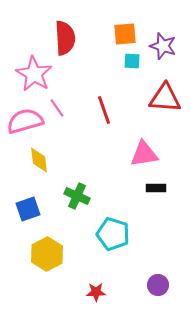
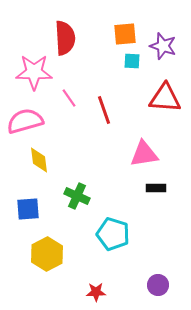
pink star: moved 2 px up; rotated 30 degrees counterclockwise
pink line: moved 12 px right, 10 px up
blue square: rotated 15 degrees clockwise
